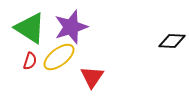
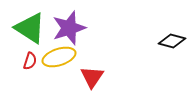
purple star: moved 2 px left, 1 px down
black diamond: rotated 12 degrees clockwise
yellow ellipse: rotated 20 degrees clockwise
